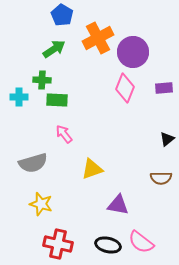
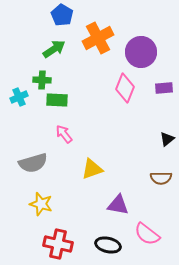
purple circle: moved 8 px right
cyan cross: rotated 24 degrees counterclockwise
pink semicircle: moved 6 px right, 8 px up
